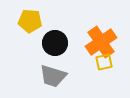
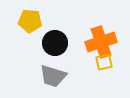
orange cross: rotated 16 degrees clockwise
